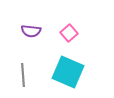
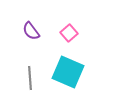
purple semicircle: rotated 48 degrees clockwise
gray line: moved 7 px right, 3 px down
